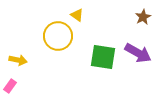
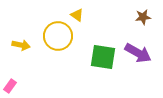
brown star: rotated 21 degrees clockwise
yellow arrow: moved 3 px right, 15 px up
